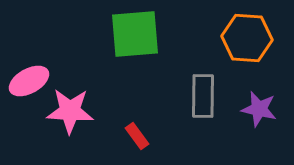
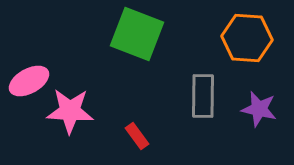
green square: moved 2 px right; rotated 26 degrees clockwise
